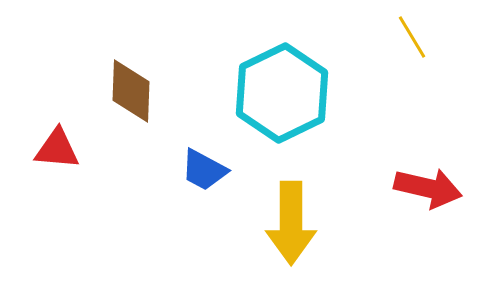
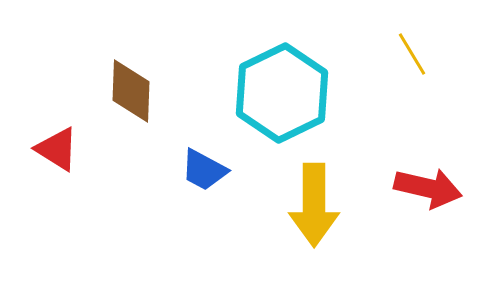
yellow line: moved 17 px down
red triangle: rotated 27 degrees clockwise
yellow arrow: moved 23 px right, 18 px up
